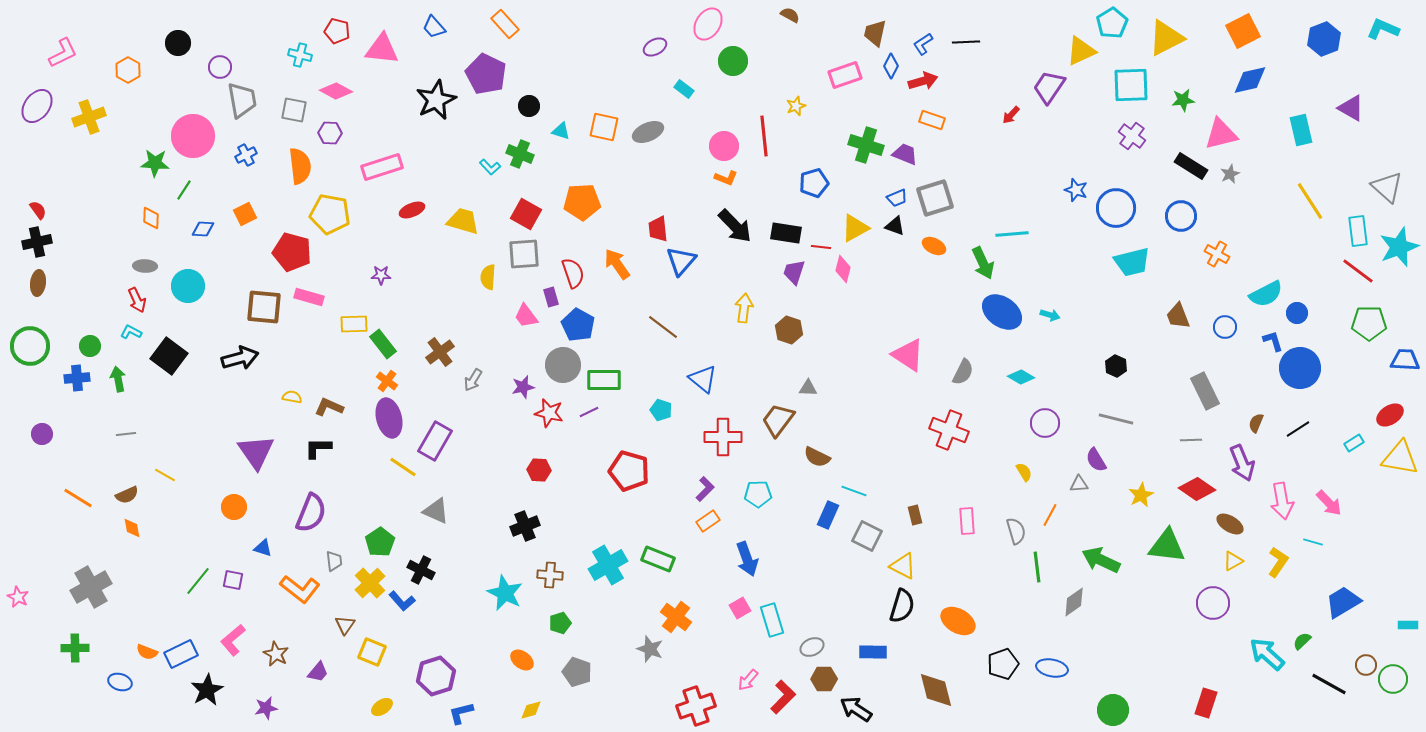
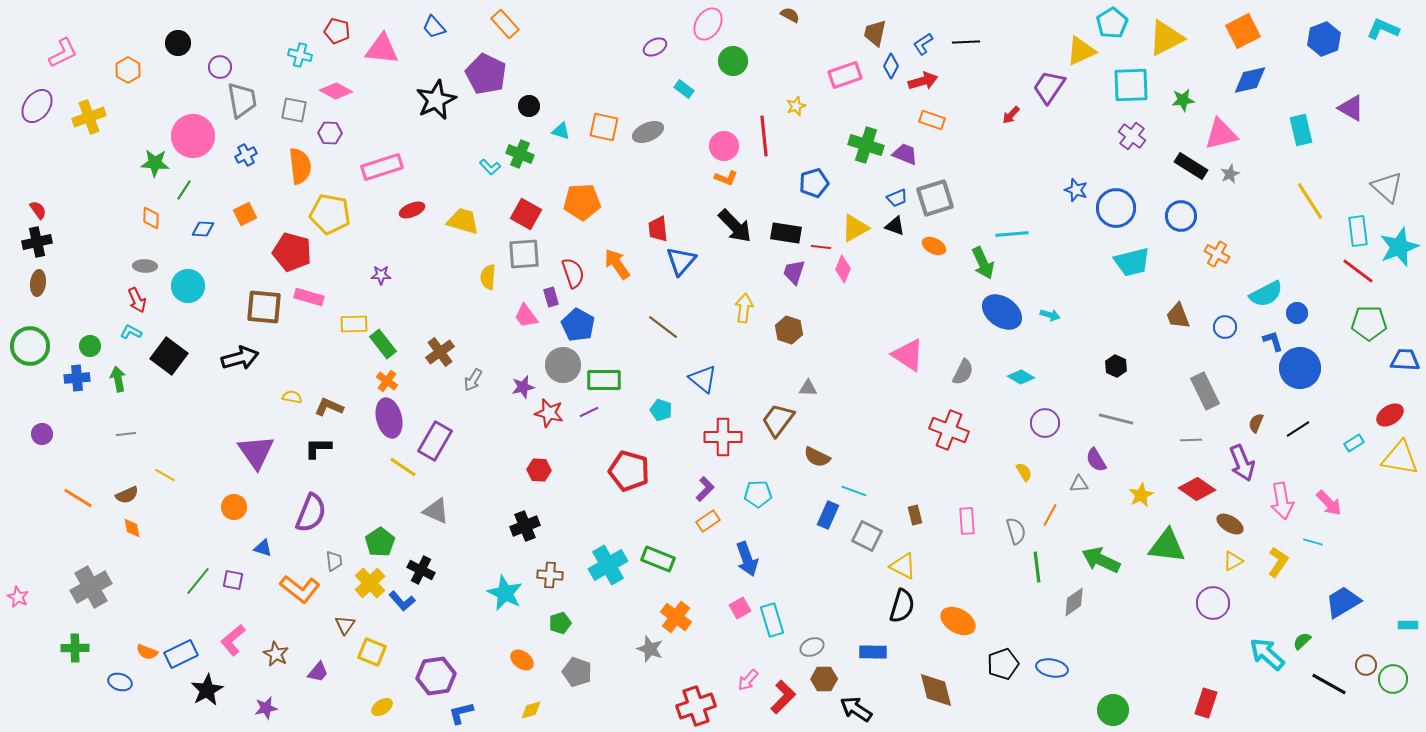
pink diamond at (843, 269): rotated 8 degrees clockwise
purple hexagon at (436, 676): rotated 9 degrees clockwise
